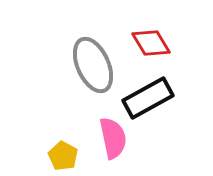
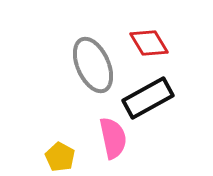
red diamond: moved 2 px left
yellow pentagon: moved 3 px left, 1 px down
